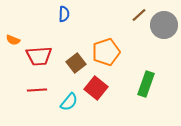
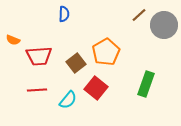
orange pentagon: rotated 12 degrees counterclockwise
cyan semicircle: moved 1 px left, 2 px up
